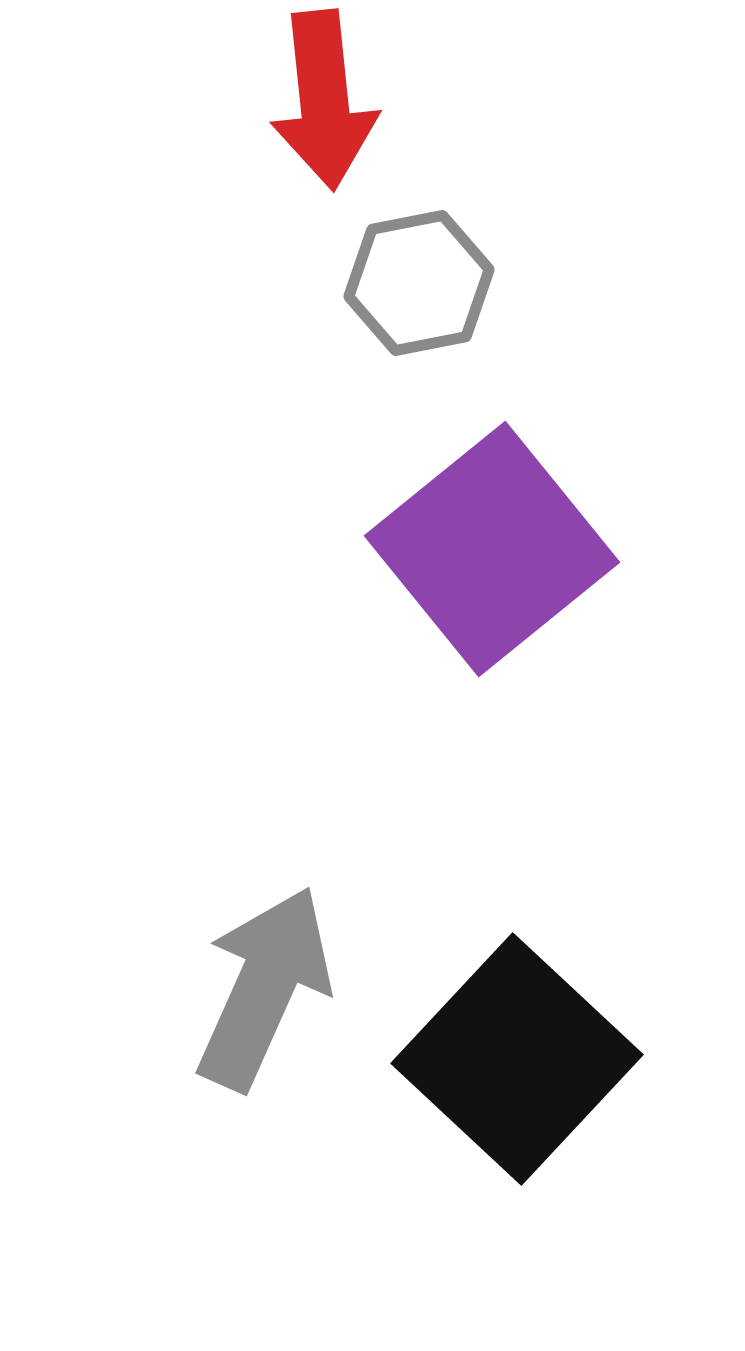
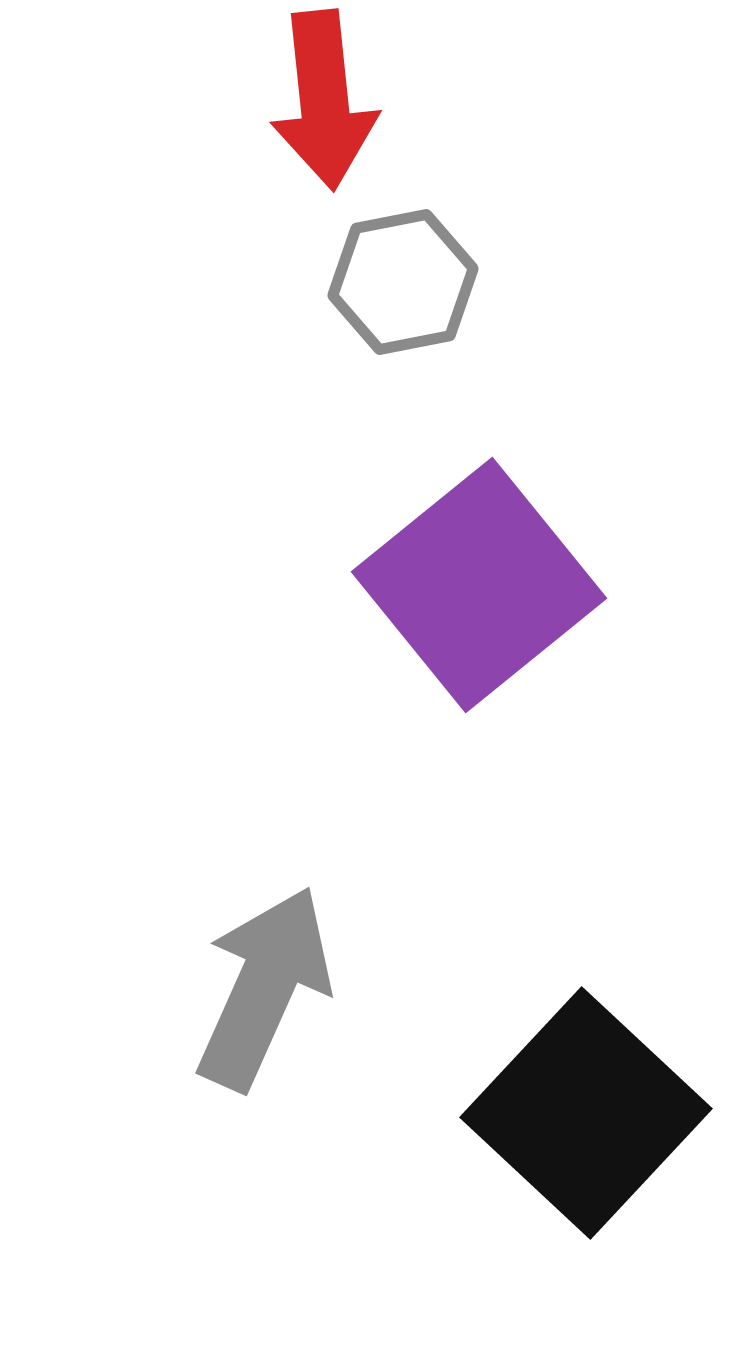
gray hexagon: moved 16 px left, 1 px up
purple square: moved 13 px left, 36 px down
black square: moved 69 px right, 54 px down
